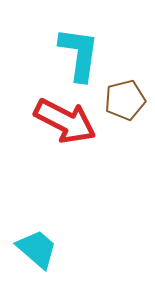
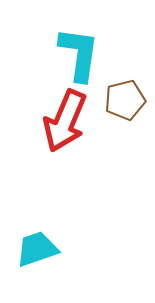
red arrow: rotated 86 degrees clockwise
cyan trapezoid: rotated 60 degrees counterclockwise
